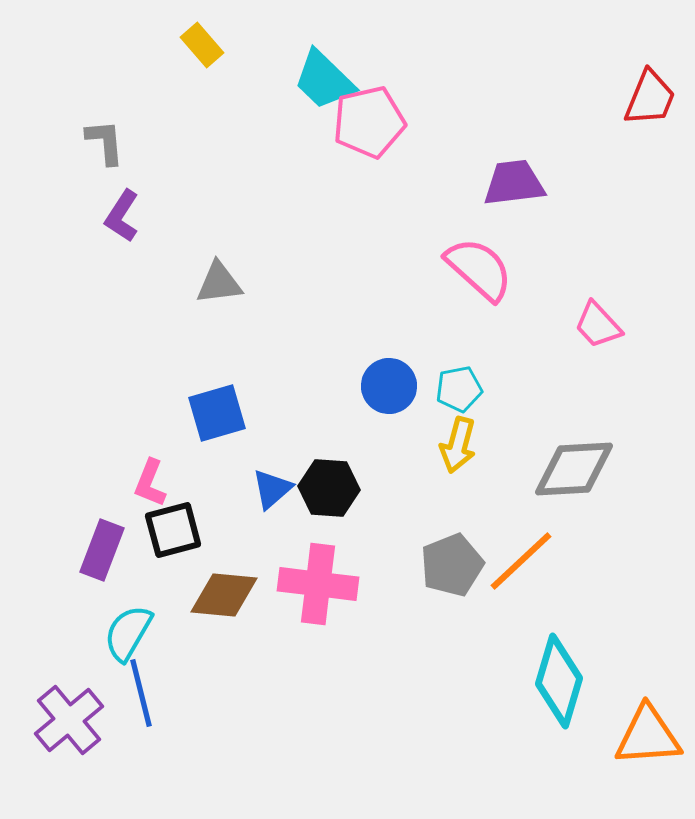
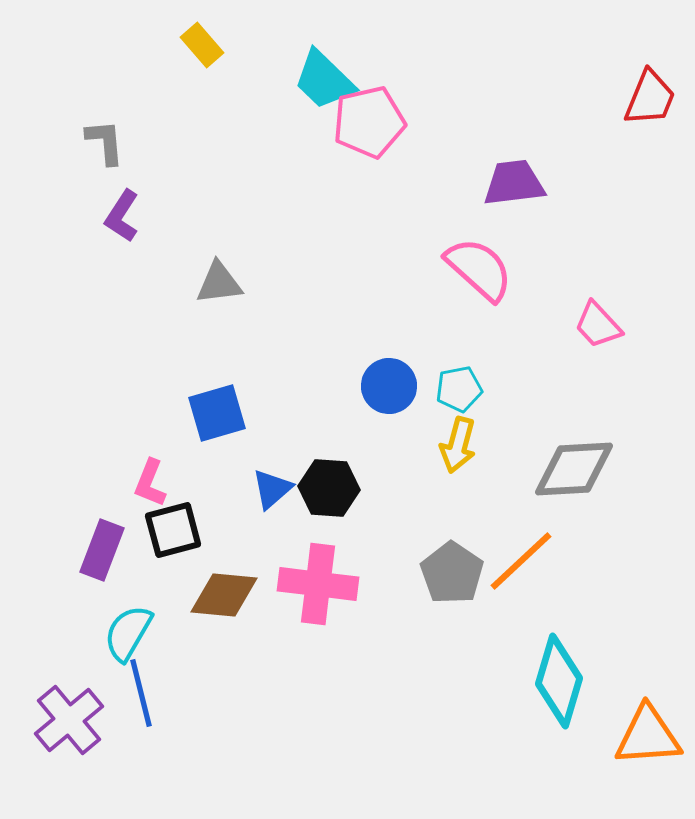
gray pentagon: moved 8 px down; rotated 16 degrees counterclockwise
